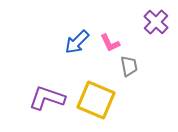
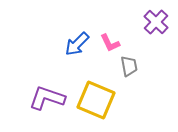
blue arrow: moved 2 px down
